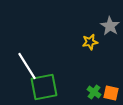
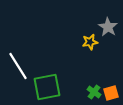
gray star: moved 2 px left, 1 px down
white line: moved 9 px left
green square: moved 3 px right
orange square: rotated 28 degrees counterclockwise
